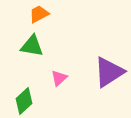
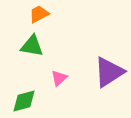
green diamond: rotated 28 degrees clockwise
